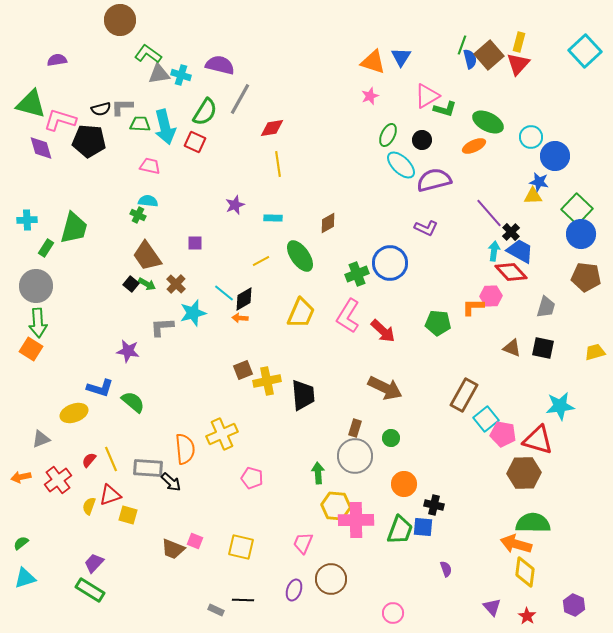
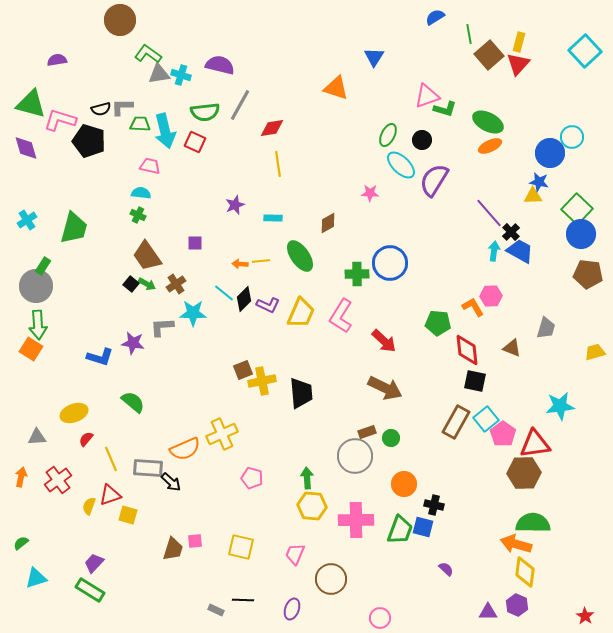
green line at (462, 45): moved 7 px right, 11 px up; rotated 30 degrees counterclockwise
blue triangle at (401, 57): moved 27 px left
blue semicircle at (470, 59): moved 35 px left, 42 px up; rotated 108 degrees counterclockwise
orange triangle at (373, 62): moved 37 px left, 26 px down
pink star at (370, 96): moved 97 px down; rotated 24 degrees clockwise
pink triangle at (427, 96): rotated 12 degrees clockwise
gray line at (240, 99): moved 6 px down
green semicircle at (205, 112): rotated 52 degrees clockwise
cyan arrow at (165, 127): moved 4 px down
cyan circle at (531, 137): moved 41 px right
black pentagon at (89, 141): rotated 12 degrees clockwise
orange ellipse at (474, 146): moved 16 px right
purple diamond at (41, 148): moved 15 px left
blue circle at (555, 156): moved 5 px left, 3 px up
purple semicircle at (434, 180): rotated 44 degrees counterclockwise
cyan semicircle at (148, 201): moved 7 px left, 8 px up
cyan cross at (27, 220): rotated 30 degrees counterclockwise
purple L-shape at (426, 228): moved 158 px left, 77 px down
green rectangle at (46, 248): moved 3 px left, 18 px down
yellow line at (261, 261): rotated 24 degrees clockwise
red diamond at (511, 272): moved 44 px left, 78 px down; rotated 36 degrees clockwise
green cross at (357, 274): rotated 20 degrees clockwise
brown pentagon at (586, 277): moved 2 px right, 3 px up
brown cross at (176, 284): rotated 12 degrees clockwise
black diamond at (244, 299): rotated 15 degrees counterclockwise
orange L-shape at (473, 307): rotated 60 degrees clockwise
gray trapezoid at (546, 307): moved 21 px down
cyan star at (193, 313): rotated 16 degrees clockwise
pink L-shape at (348, 316): moved 7 px left
orange arrow at (240, 318): moved 54 px up
green arrow at (38, 323): moved 2 px down
red arrow at (383, 331): moved 1 px right, 10 px down
black square at (543, 348): moved 68 px left, 33 px down
purple star at (128, 351): moved 5 px right, 8 px up
yellow cross at (267, 381): moved 5 px left
blue L-shape at (100, 388): moved 31 px up
black trapezoid at (303, 395): moved 2 px left, 2 px up
brown rectangle at (464, 395): moved 8 px left, 27 px down
brown rectangle at (355, 428): moved 12 px right, 4 px down; rotated 54 degrees clockwise
pink pentagon at (503, 434): rotated 25 degrees clockwise
gray triangle at (41, 439): moved 4 px left, 2 px up; rotated 18 degrees clockwise
red triangle at (538, 440): moved 3 px left, 4 px down; rotated 24 degrees counterclockwise
orange semicircle at (185, 449): rotated 72 degrees clockwise
red semicircle at (89, 460): moved 3 px left, 21 px up
green arrow at (318, 473): moved 11 px left, 5 px down
orange arrow at (21, 477): rotated 114 degrees clockwise
yellow hexagon at (336, 506): moved 24 px left
blue square at (423, 527): rotated 10 degrees clockwise
pink square at (195, 541): rotated 28 degrees counterclockwise
pink trapezoid at (303, 543): moved 8 px left, 11 px down
brown trapezoid at (173, 549): rotated 95 degrees counterclockwise
purple semicircle at (446, 569): rotated 28 degrees counterclockwise
cyan triangle at (25, 578): moved 11 px right
purple ellipse at (294, 590): moved 2 px left, 19 px down
purple hexagon at (574, 605): moved 57 px left
purple triangle at (492, 607): moved 4 px left, 5 px down; rotated 48 degrees counterclockwise
pink circle at (393, 613): moved 13 px left, 5 px down
red star at (527, 616): moved 58 px right
